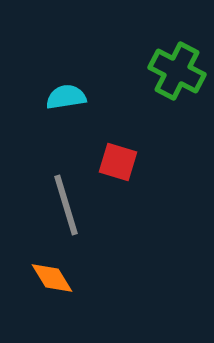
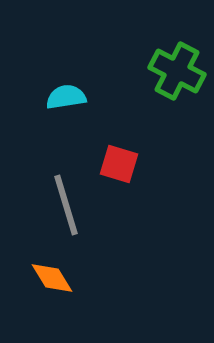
red square: moved 1 px right, 2 px down
